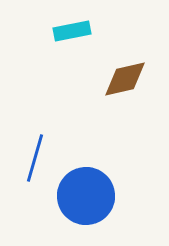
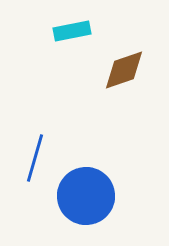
brown diamond: moved 1 px left, 9 px up; rotated 6 degrees counterclockwise
